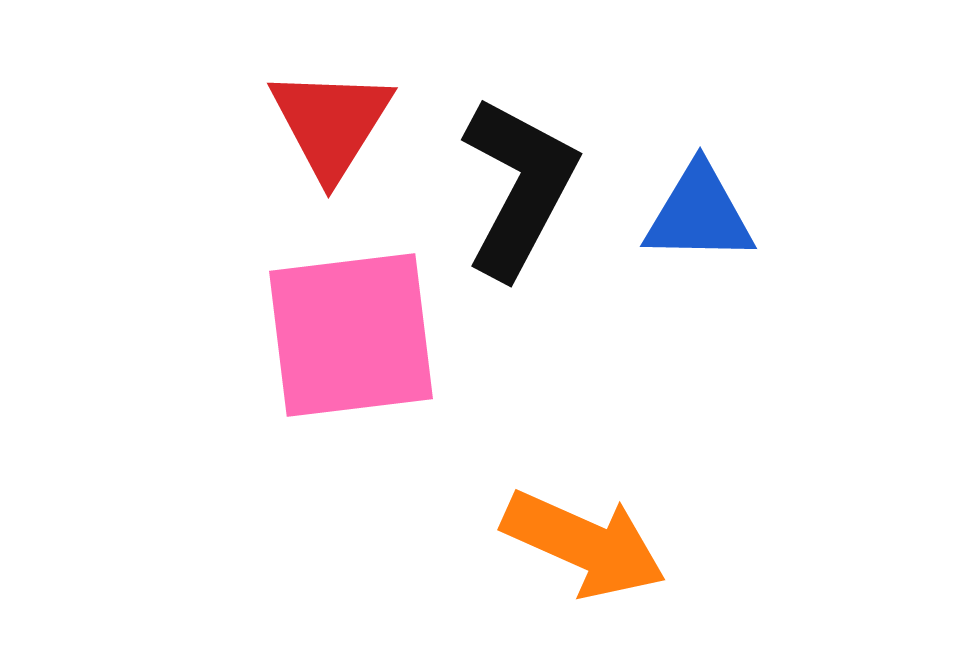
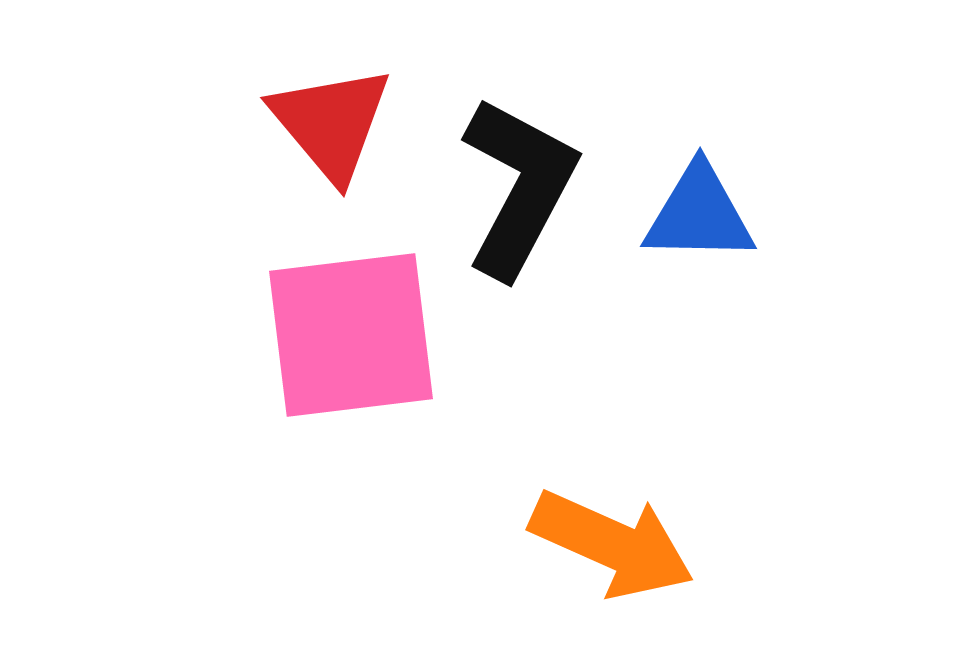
red triangle: rotated 12 degrees counterclockwise
orange arrow: moved 28 px right
